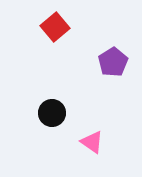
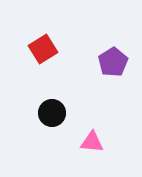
red square: moved 12 px left, 22 px down; rotated 8 degrees clockwise
pink triangle: rotated 30 degrees counterclockwise
